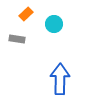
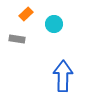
blue arrow: moved 3 px right, 3 px up
